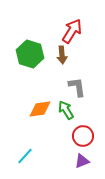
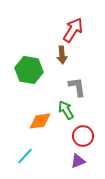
red arrow: moved 1 px right, 1 px up
green hexagon: moved 1 px left, 16 px down; rotated 8 degrees counterclockwise
orange diamond: moved 12 px down
purple triangle: moved 4 px left
